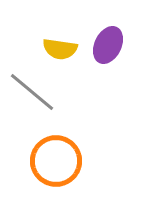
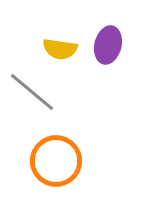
purple ellipse: rotated 12 degrees counterclockwise
